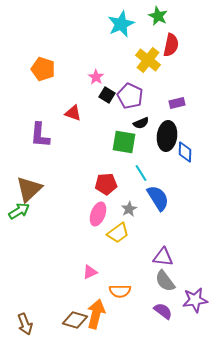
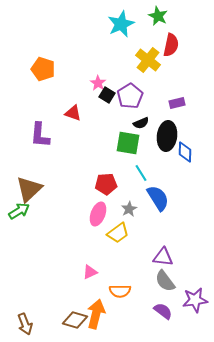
pink star: moved 2 px right, 6 px down
purple pentagon: rotated 15 degrees clockwise
green square: moved 4 px right, 1 px down
